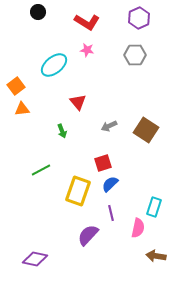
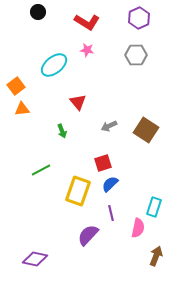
gray hexagon: moved 1 px right
brown arrow: rotated 102 degrees clockwise
